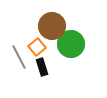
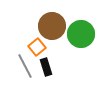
green circle: moved 10 px right, 10 px up
gray line: moved 6 px right, 9 px down
black rectangle: moved 4 px right
